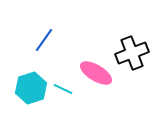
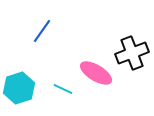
blue line: moved 2 px left, 9 px up
cyan hexagon: moved 12 px left
